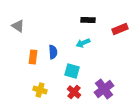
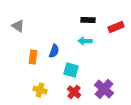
red rectangle: moved 4 px left, 2 px up
cyan arrow: moved 2 px right, 2 px up; rotated 24 degrees clockwise
blue semicircle: moved 1 px right, 1 px up; rotated 24 degrees clockwise
cyan square: moved 1 px left, 1 px up
purple cross: rotated 12 degrees counterclockwise
